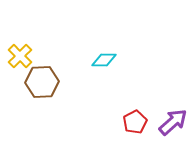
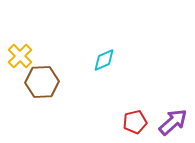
cyan diamond: rotated 25 degrees counterclockwise
red pentagon: rotated 15 degrees clockwise
